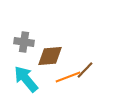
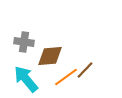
orange line: moved 2 px left; rotated 15 degrees counterclockwise
